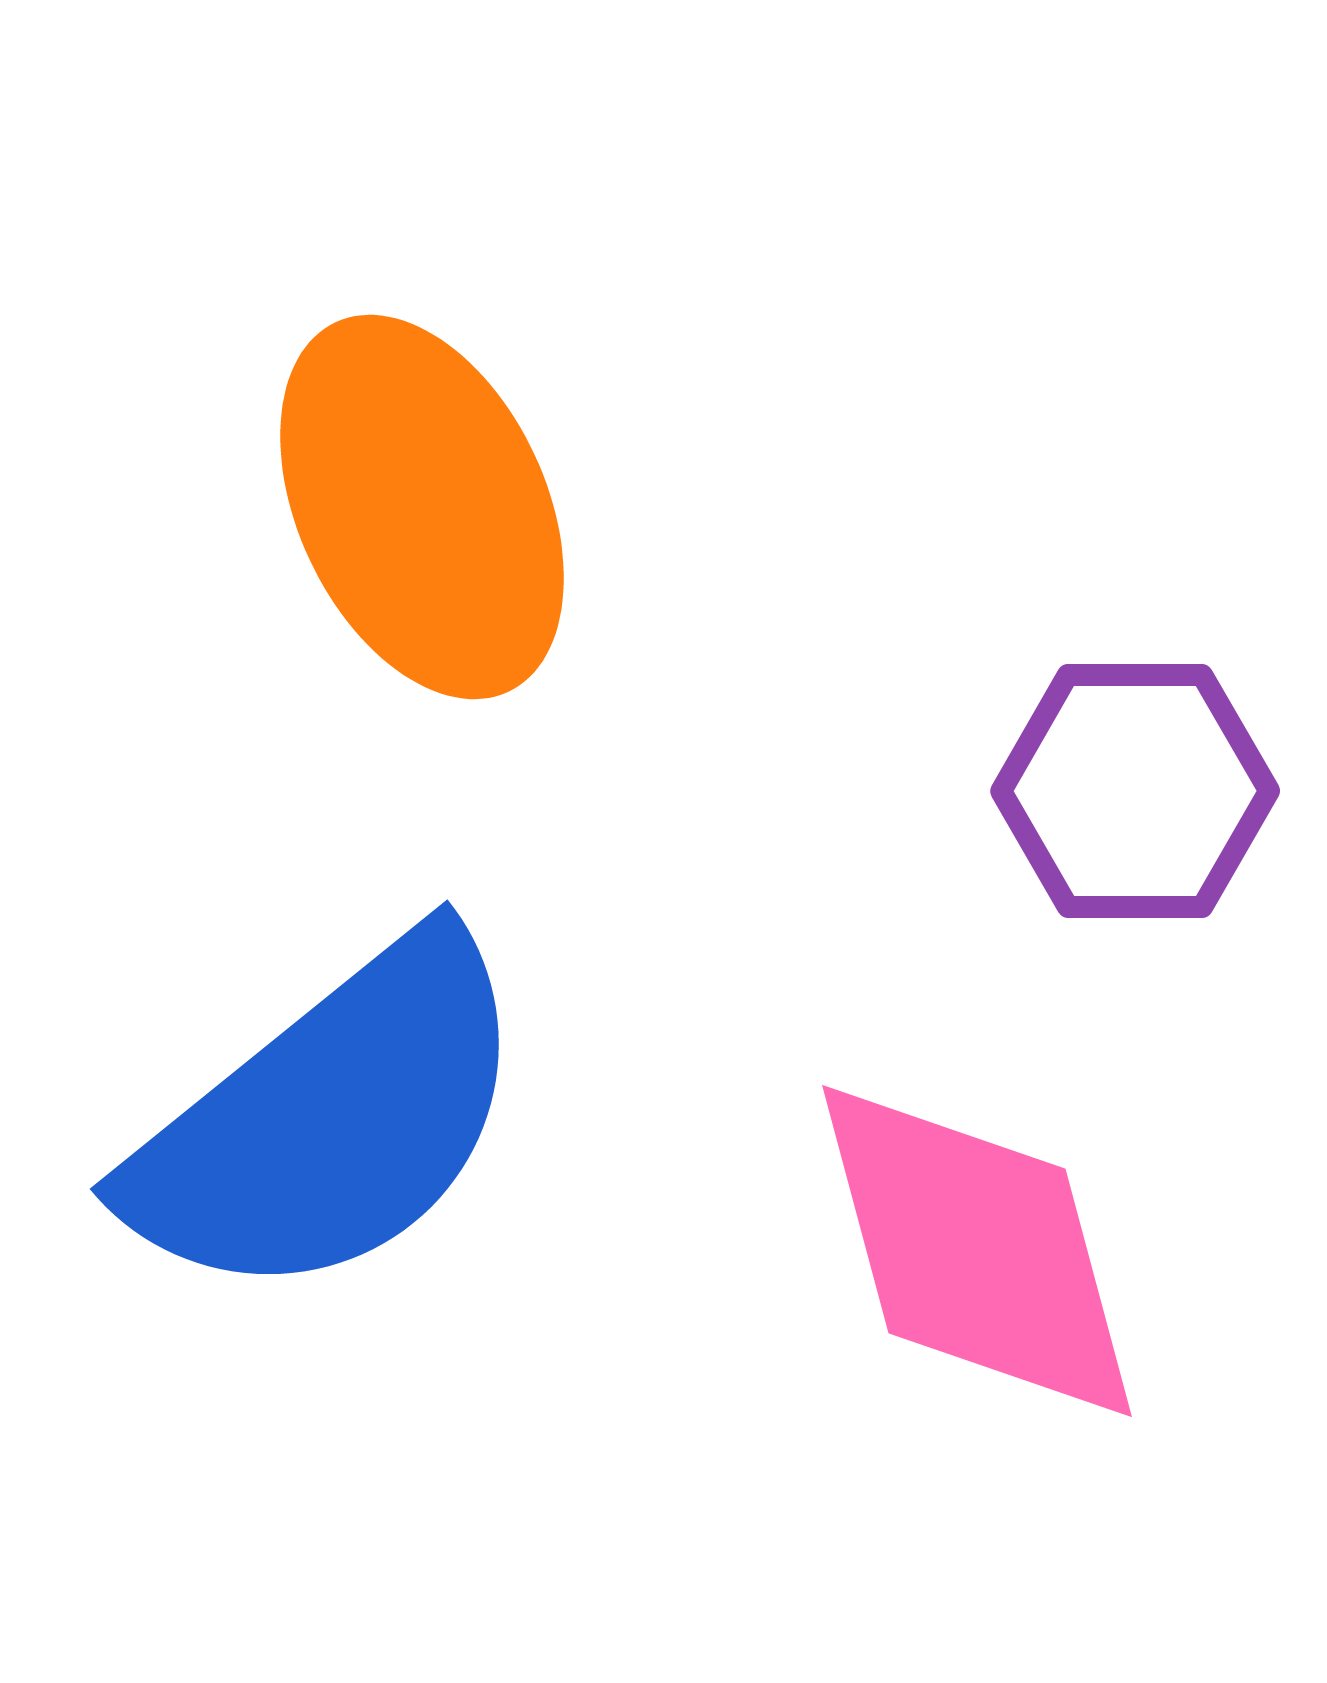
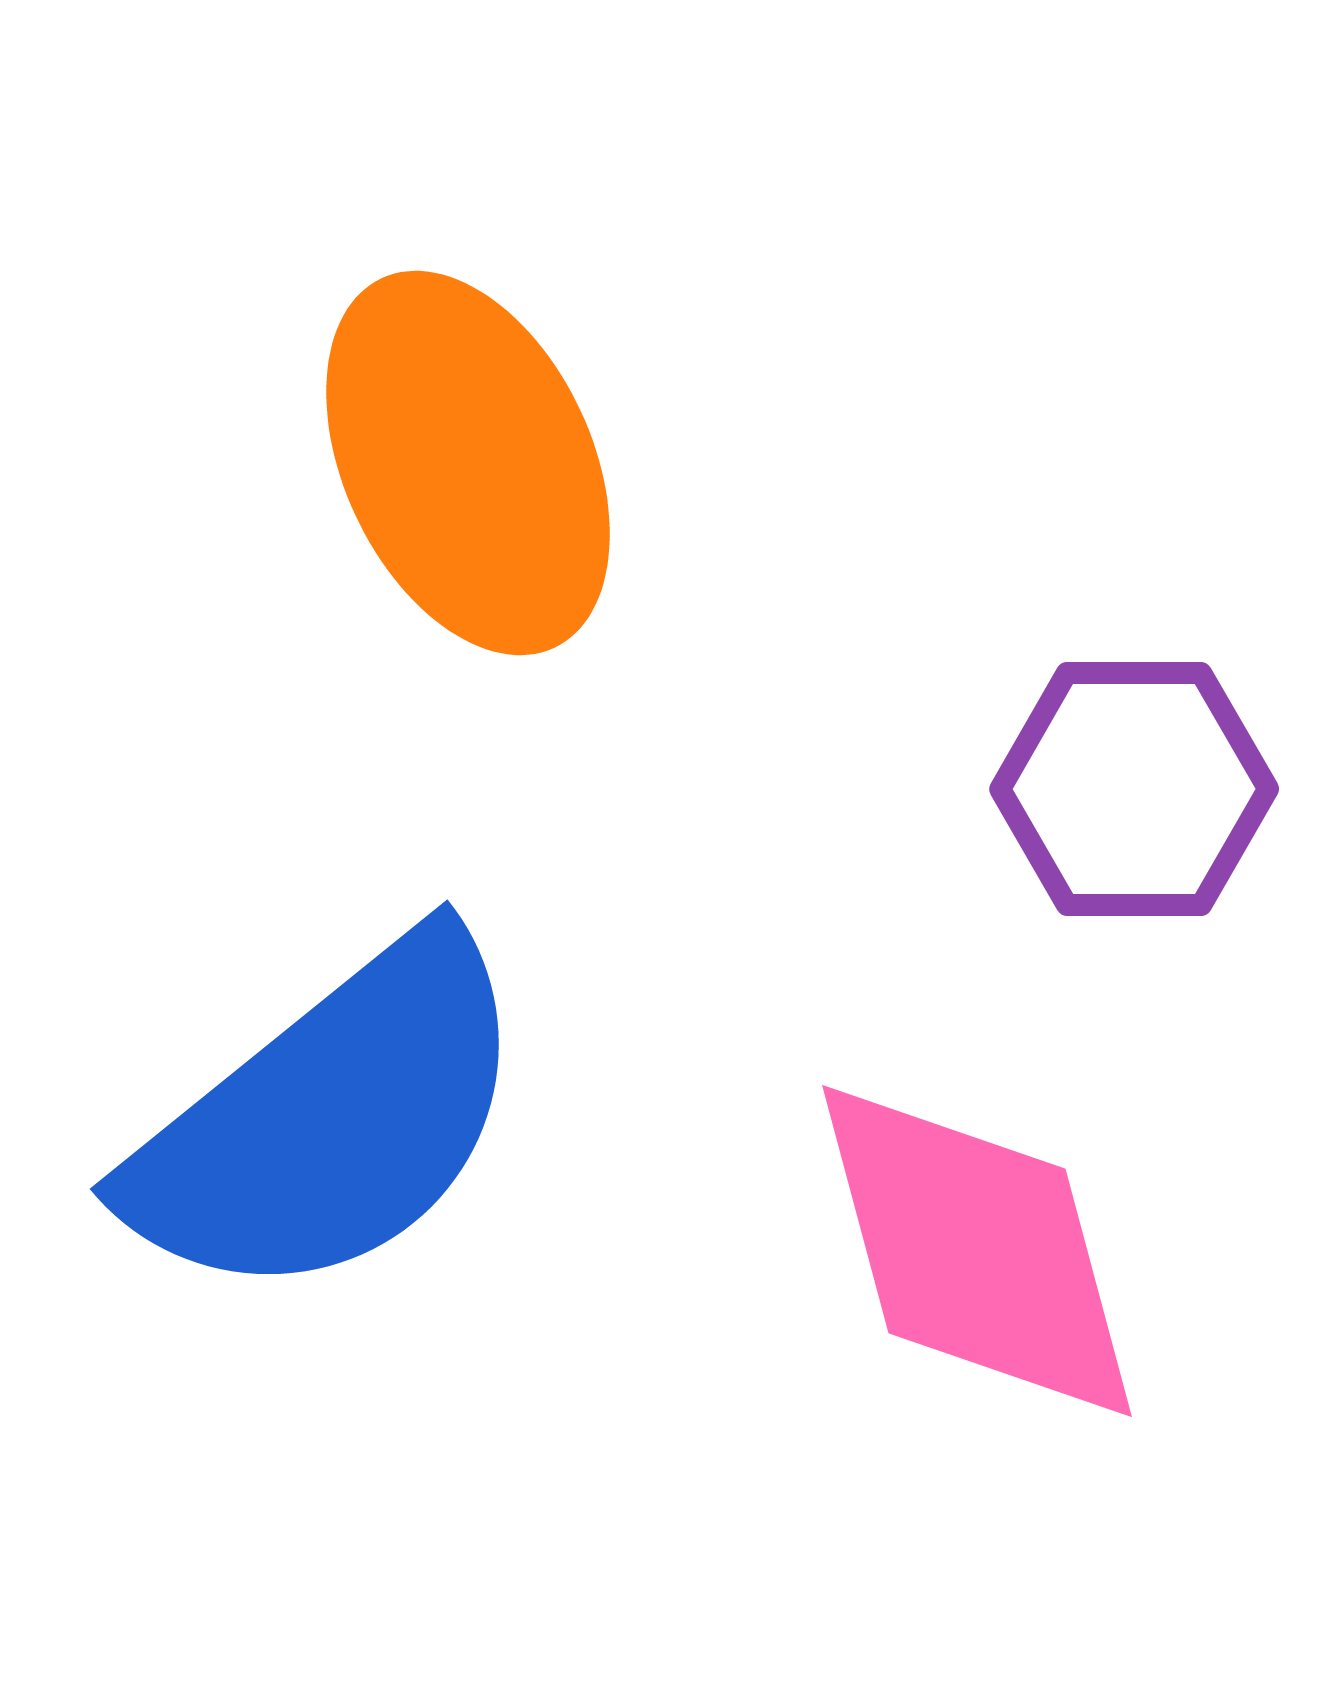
orange ellipse: moved 46 px right, 44 px up
purple hexagon: moved 1 px left, 2 px up
